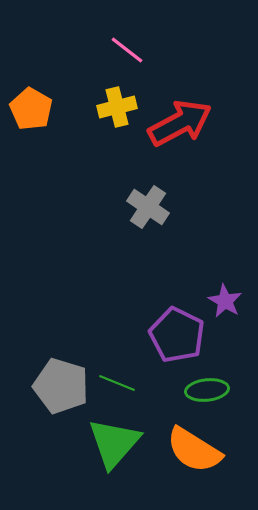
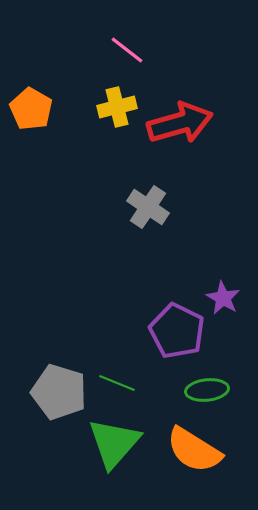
red arrow: rotated 12 degrees clockwise
purple star: moved 2 px left, 3 px up
purple pentagon: moved 4 px up
gray pentagon: moved 2 px left, 6 px down
